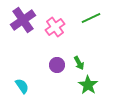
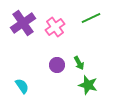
purple cross: moved 3 px down
green star: rotated 18 degrees counterclockwise
